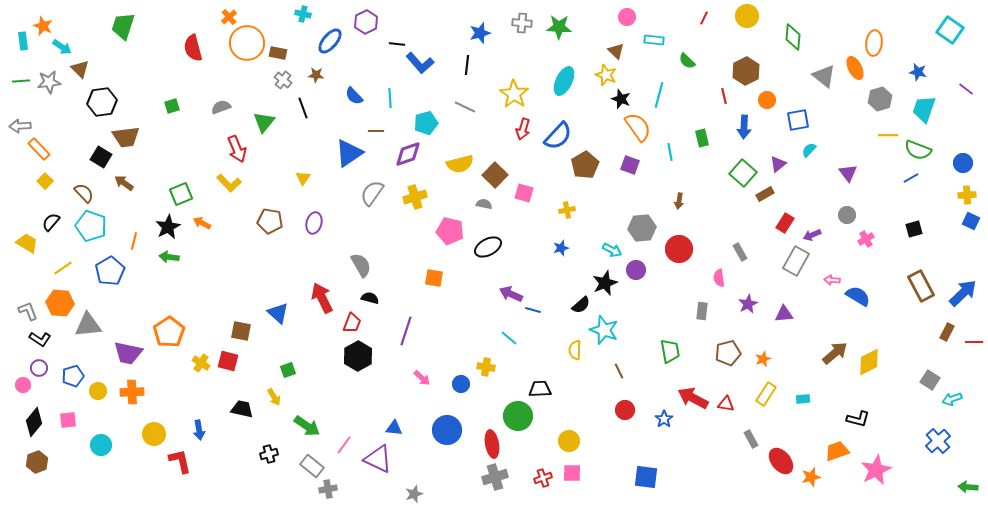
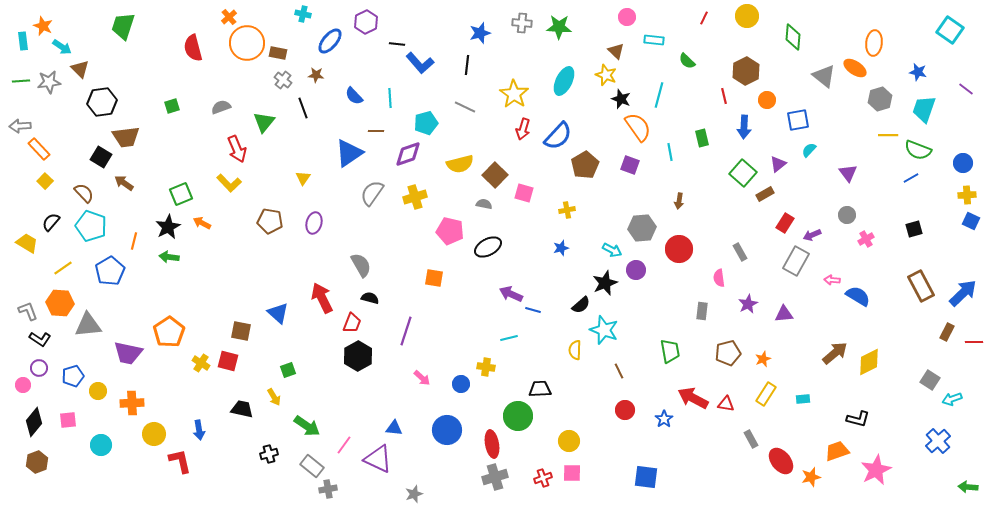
orange ellipse at (855, 68): rotated 30 degrees counterclockwise
cyan line at (509, 338): rotated 54 degrees counterclockwise
orange cross at (132, 392): moved 11 px down
